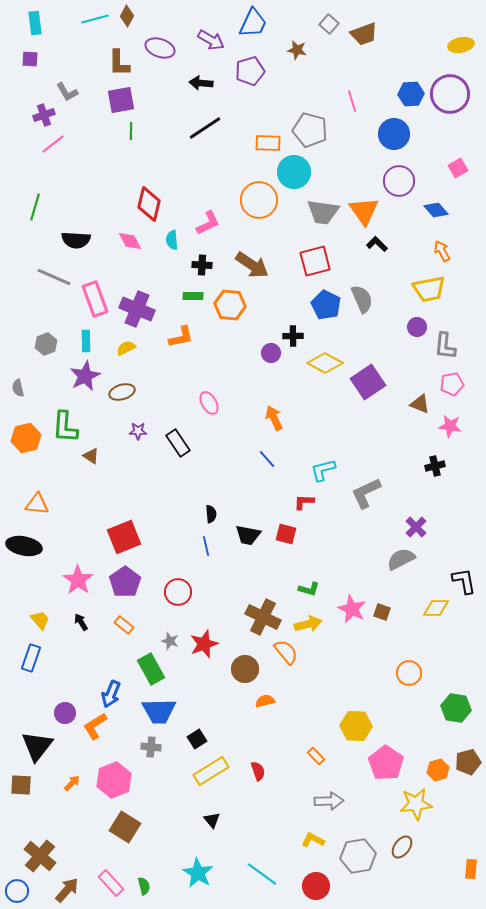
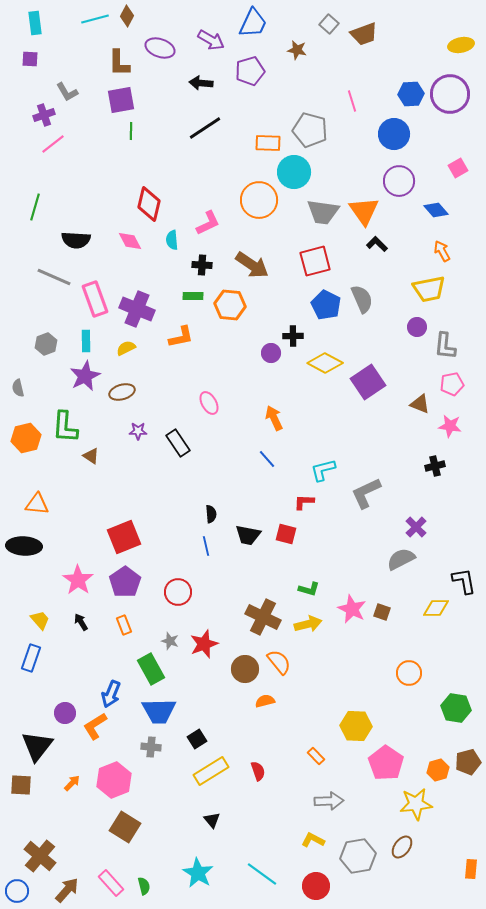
black ellipse at (24, 546): rotated 8 degrees counterclockwise
orange rectangle at (124, 625): rotated 30 degrees clockwise
orange semicircle at (286, 652): moved 7 px left, 10 px down
